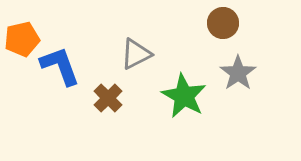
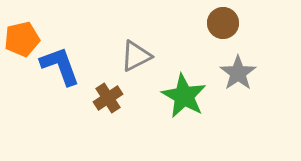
gray triangle: moved 2 px down
brown cross: rotated 12 degrees clockwise
